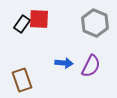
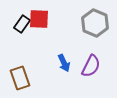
blue arrow: rotated 60 degrees clockwise
brown rectangle: moved 2 px left, 2 px up
